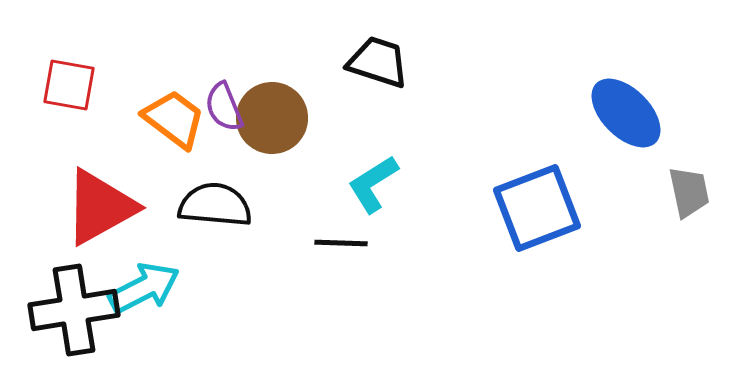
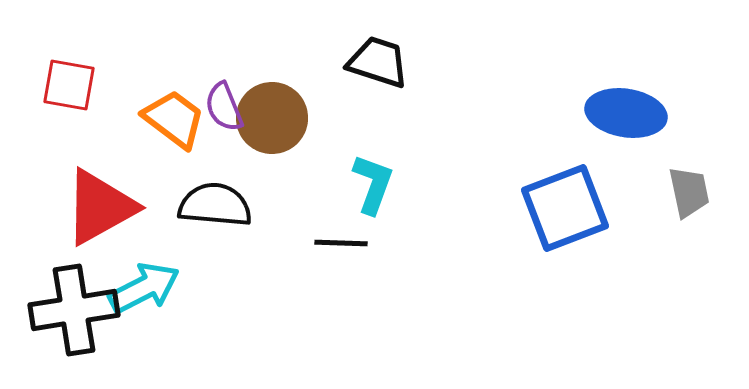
blue ellipse: rotated 36 degrees counterclockwise
cyan L-shape: rotated 142 degrees clockwise
blue square: moved 28 px right
